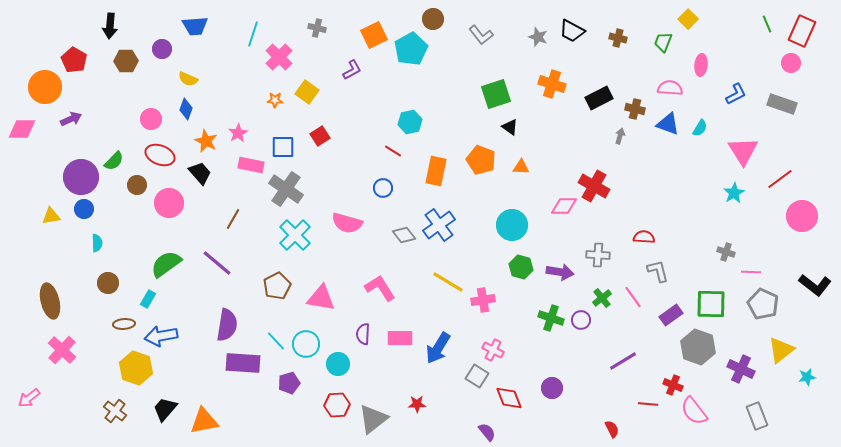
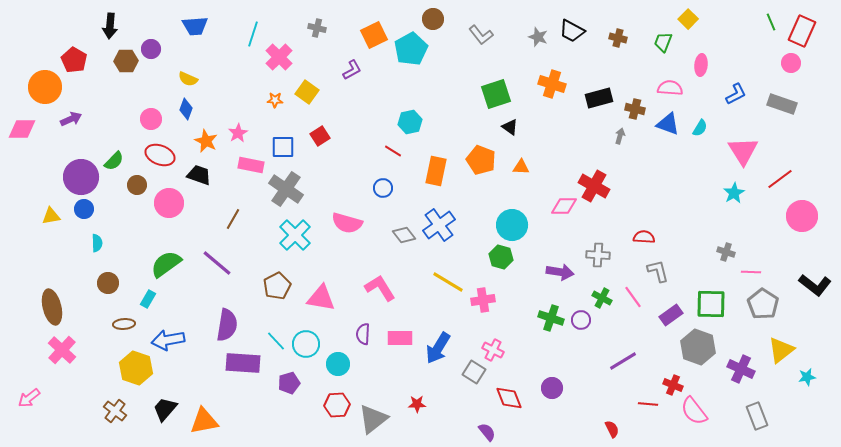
green line at (767, 24): moved 4 px right, 2 px up
purple circle at (162, 49): moved 11 px left
black rectangle at (599, 98): rotated 12 degrees clockwise
black trapezoid at (200, 173): moved 1 px left, 2 px down; rotated 30 degrees counterclockwise
green hexagon at (521, 267): moved 20 px left, 10 px up
green cross at (602, 298): rotated 24 degrees counterclockwise
brown ellipse at (50, 301): moved 2 px right, 6 px down
gray pentagon at (763, 304): rotated 8 degrees clockwise
blue arrow at (161, 336): moved 7 px right, 4 px down
gray square at (477, 376): moved 3 px left, 4 px up
